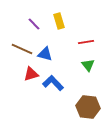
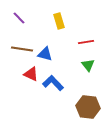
purple line: moved 15 px left, 6 px up
brown line: rotated 15 degrees counterclockwise
red triangle: rotated 42 degrees clockwise
